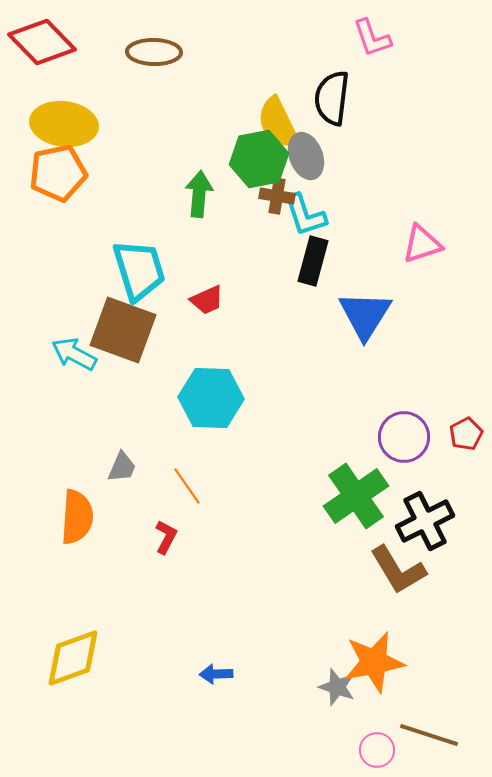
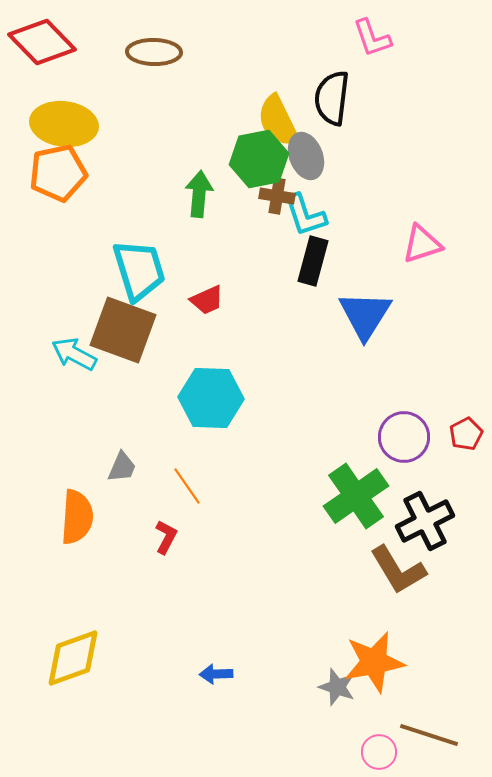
yellow semicircle: moved 2 px up
pink circle: moved 2 px right, 2 px down
